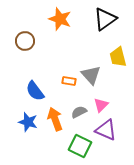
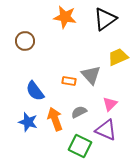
orange star: moved 5 px right, 2 px up; rotated 10 degrees counterclockwise
yellow trapezoid: rotated 80 degrees clockwise
pink triangle: moved 9 px right, 1 px up
